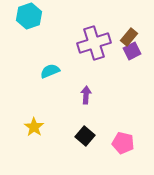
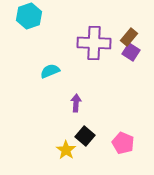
purple cross: rotated 20 degrees clockwise
purple square: moved 1 px left, 1 px down; rotated 30 degrees counterclockwise
purple arrow: moved 10 px left, 8 px down
yellow star: moved 32 px right, 23 px down
pink pentagon: rotated 10 degrees clockwise
